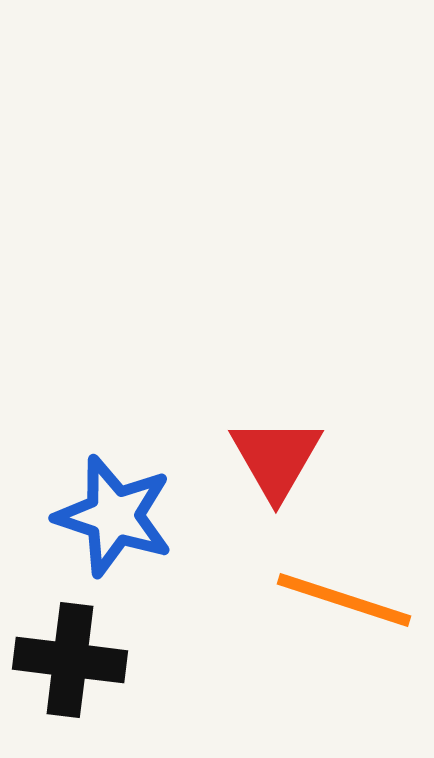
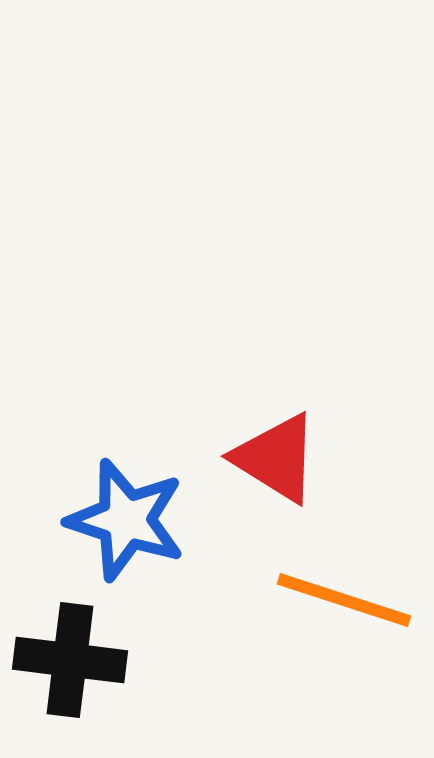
red triangle: rotated 28 degrees counterclockwise
blue star: moved 12 px right, 4 px down
